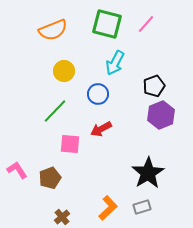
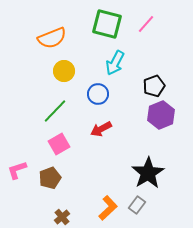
orange semicircle: moved 1 px left, 8 px down
pink square: moved 11 px left; rotated 35 degrees counterclockwise
pink L-shape: rotated 75 degrees counterclockwise
gray rectangle: moved 5 px left, 2 px up; rotated 36 degrees counterclockwise
